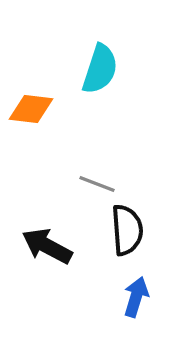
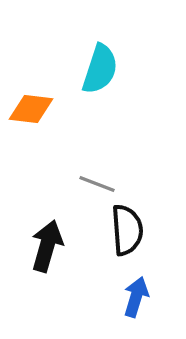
black arrow: rotated 78 degrees clockwise
